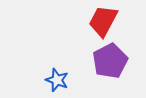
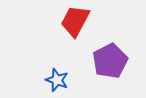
red trapezoid: moved 28 px left
